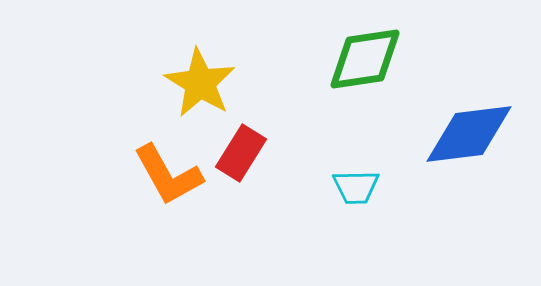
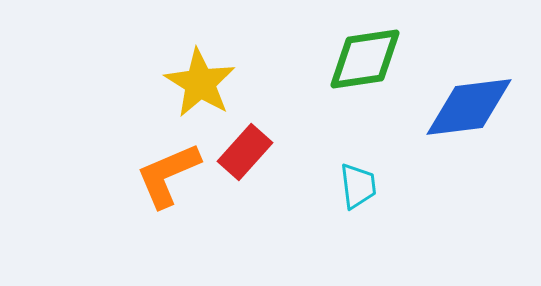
blue diamond: moved 27 px up
red rectangle: moved 4 px right, 1 px up; rotated 10 degrees clockwise
orange L-shape: rotated 96 degrees clockwise
cyan trapezoid: moved 2 px right, 1 px up; rotated 96 degrees counterclockwise
